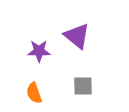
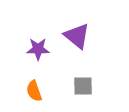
purple star: moved 1 px left, 2 px up
orange semicircle: moved 2 px up
